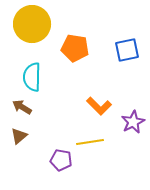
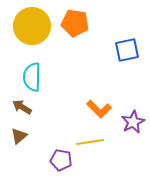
yellow circle: moved 2 px down
orange pentagon: moved 25 px up
orange L-shape: moved 3 px down
